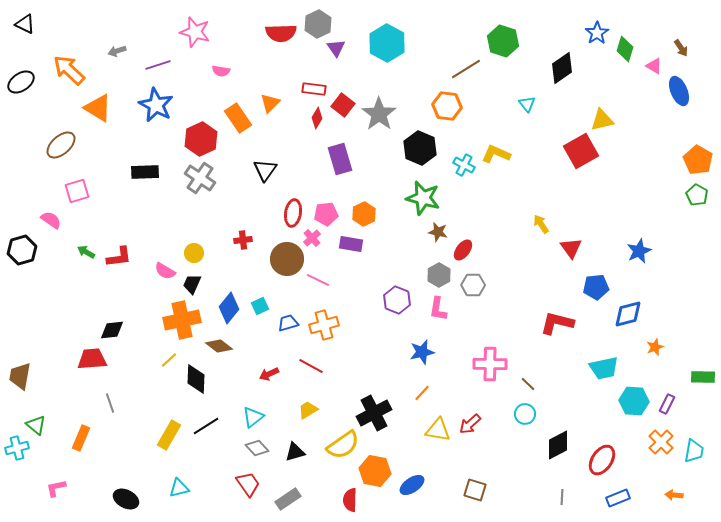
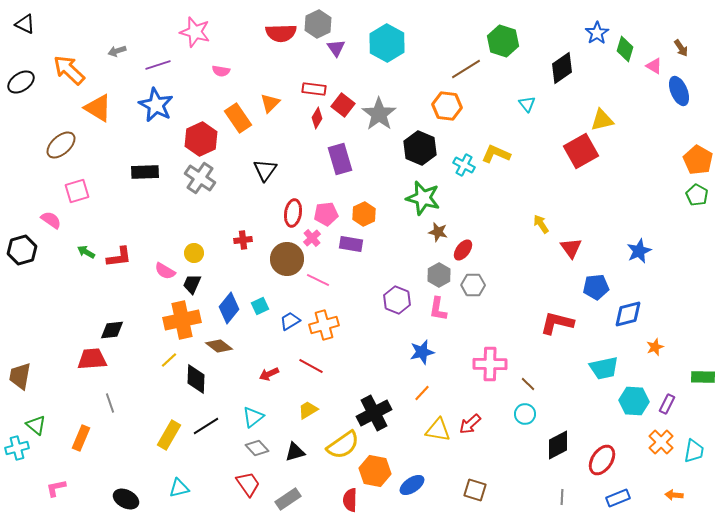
blue trapezoid at (288, 323): moved 2 px right, 2 px up; rotated 15 degrees counterclockwise
